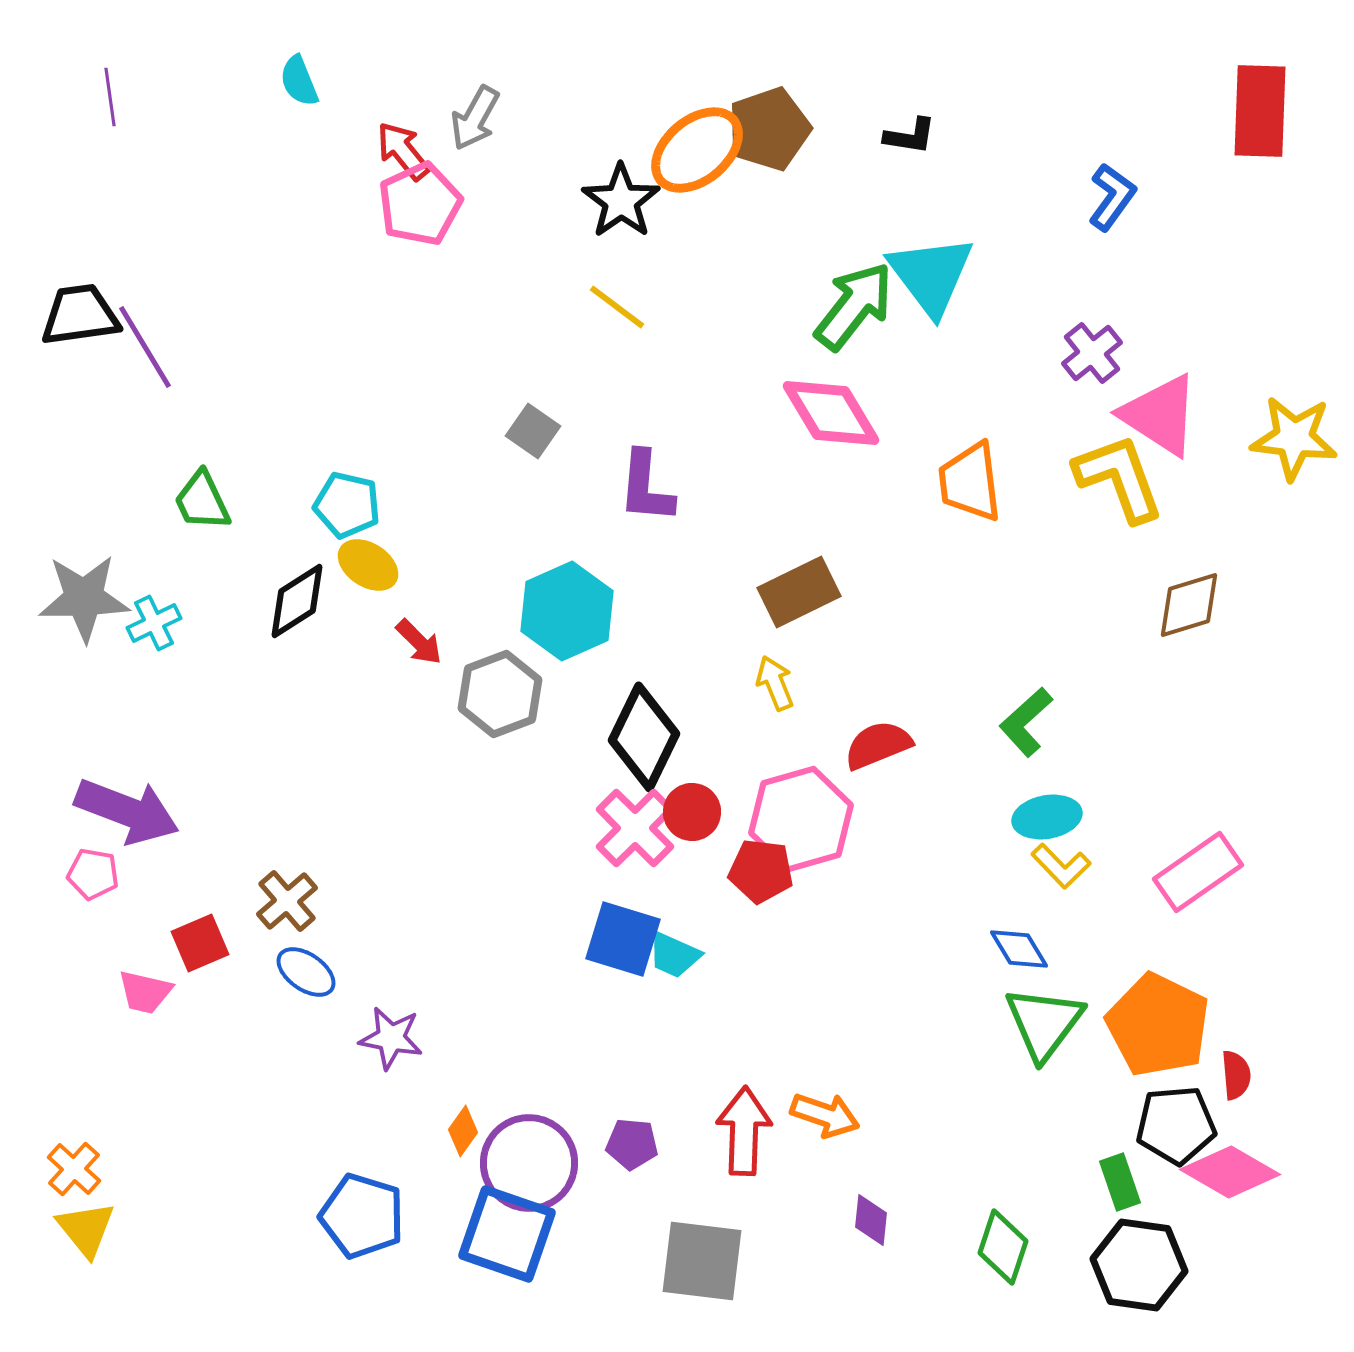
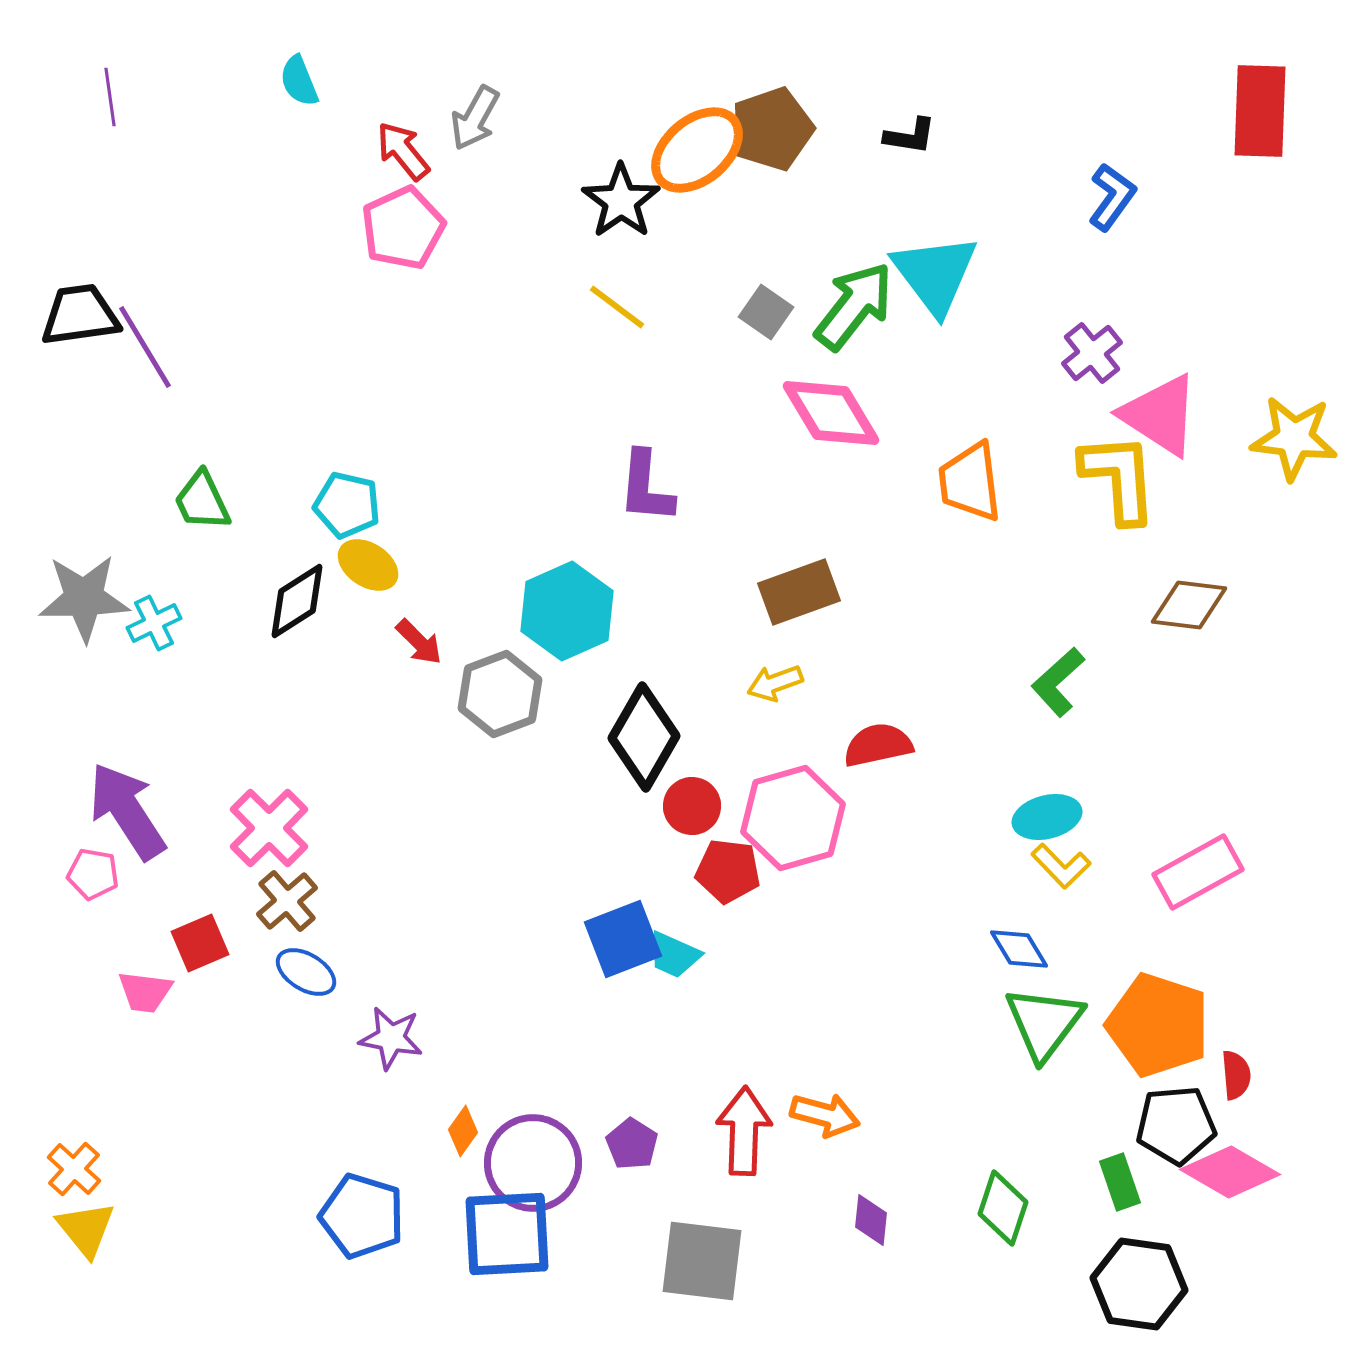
brown pentagon at (769, 129): moved 3 px right
pink pentagon at (420, 204): moved 17 px left, 24 px down
cyan triangle at (931, 275): moved 4 px right, 1 px up
gray square at (533, 431): moved 233 px right, 119 px up
yellow L-shape at (1119, 478): rotated 16 degrees clockwise
brown rectangle at (799, 592): rotated 6 degrees clockwise
brown diamond at (1189, 605): rotated 24 degrees clockwise
yellow arrow at (775, 683): rotated 88 degrees counterclockwise
green L-shape at (1026, 722): moved 32 px right, 40 px up
black diamond at (644, 737): rotated 4 degrees clockwise
red semicircle at (878, 745): rotated 10 degrees clockwise
purple arrow at (127, 811): rotated 144 degrees counterclockwise
red circle at (692, 812): moved 6 px up
cyan ellipse at (1047, 817): rotated 4 degrees counterclockwise
pink hexagon at (801, 819): moved 8 px left, 1 px up
pink cross at (635, 828): moved 366 px left
red pentagon at (761, 871): moved 33 px left
pink rectangle at (1198, 872): rotated 6 degrees clockwise
blue square at (623, 939): rotated 38 degrees counterclockwise
blue ellipse at (306, 972): rotated 4 degrees counterclockwise
pink trapezoid at (145, 992): rotated 6 degrees counterclockwise
orange pentagon at (1158, 1025): rotated 8 degrees counterclockwise
orange arrow at (825, 1115): rotated 4 degrees counterclockwise
purple pentagon at (632, 1144): rotated 27 degrees clockwise
purple circle at (529, 1163): moved 4 px right
blue square at (507, 1234): rotated 22 degrees counterclockwise
green diamond at (1003, 1247): moved 39 px up
black hexagon at (1139, 1265): moved 19 px down
